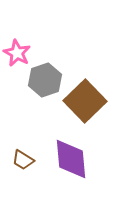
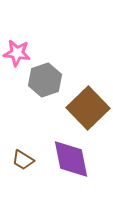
pink star: rotated 20 degrees counterclockwise
brown square: moved 3 px right, 7 px down
purple diamond: rotated 6 degrees counterclockwise
